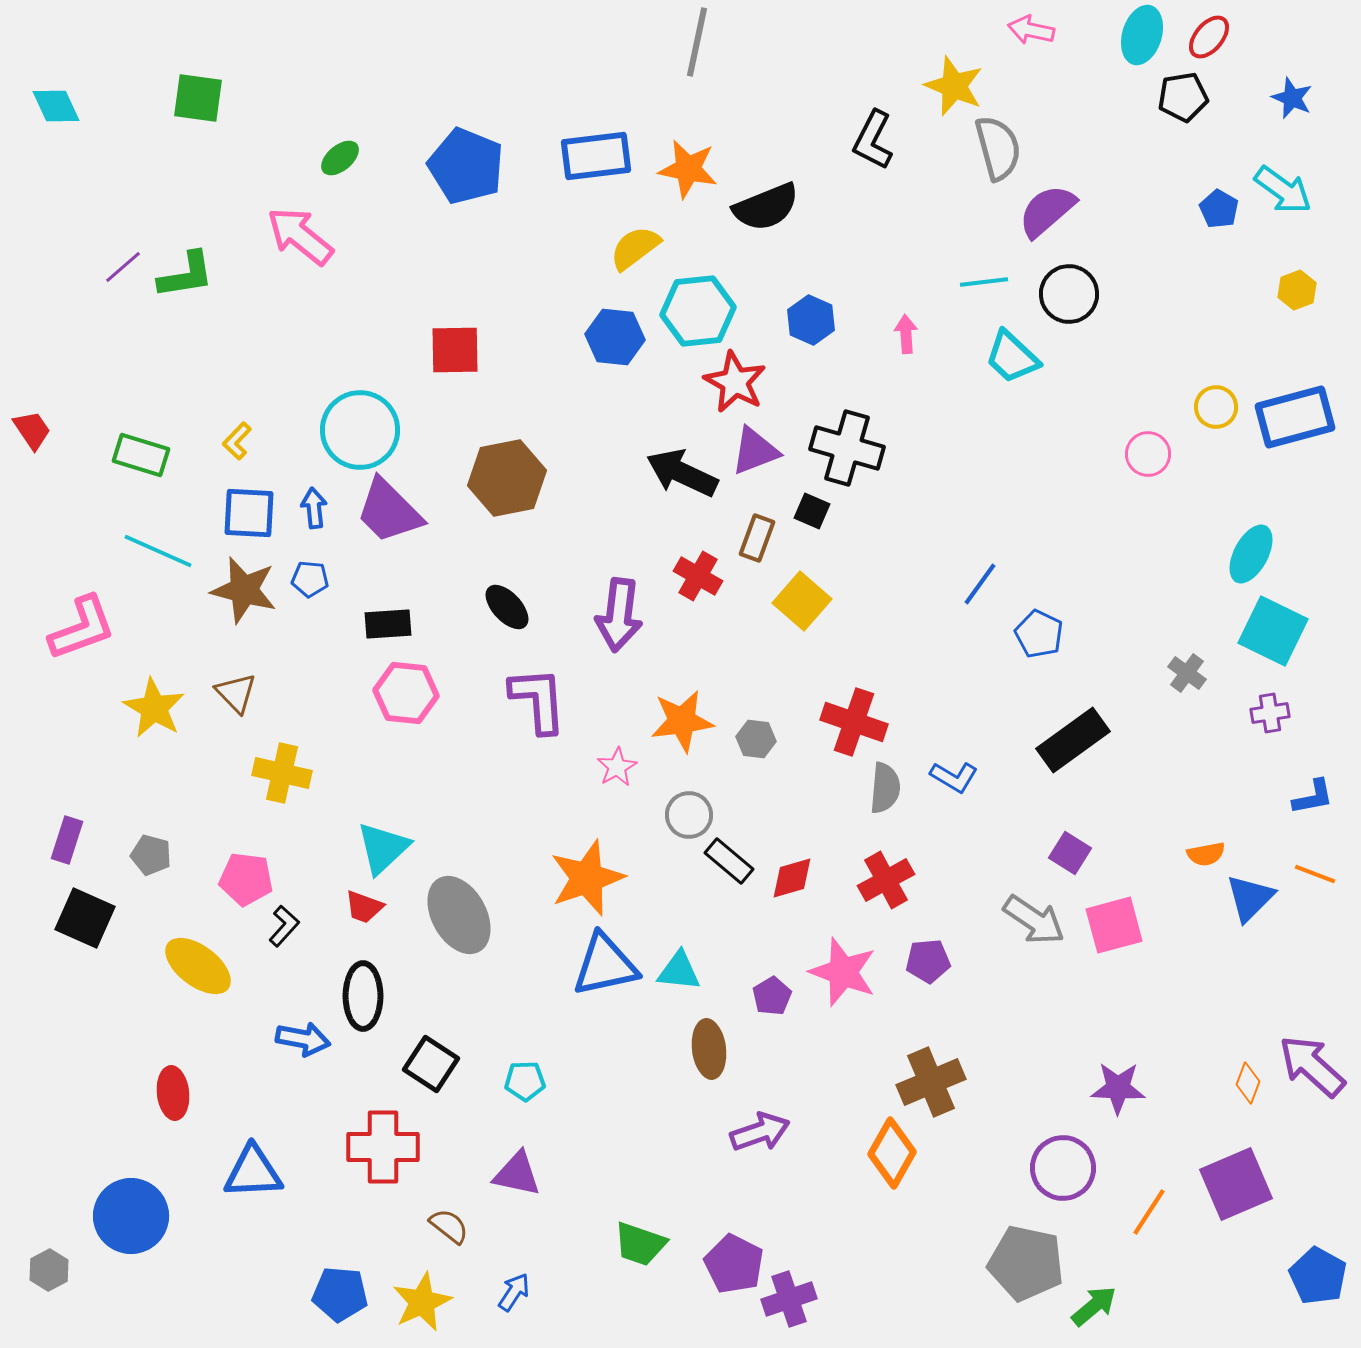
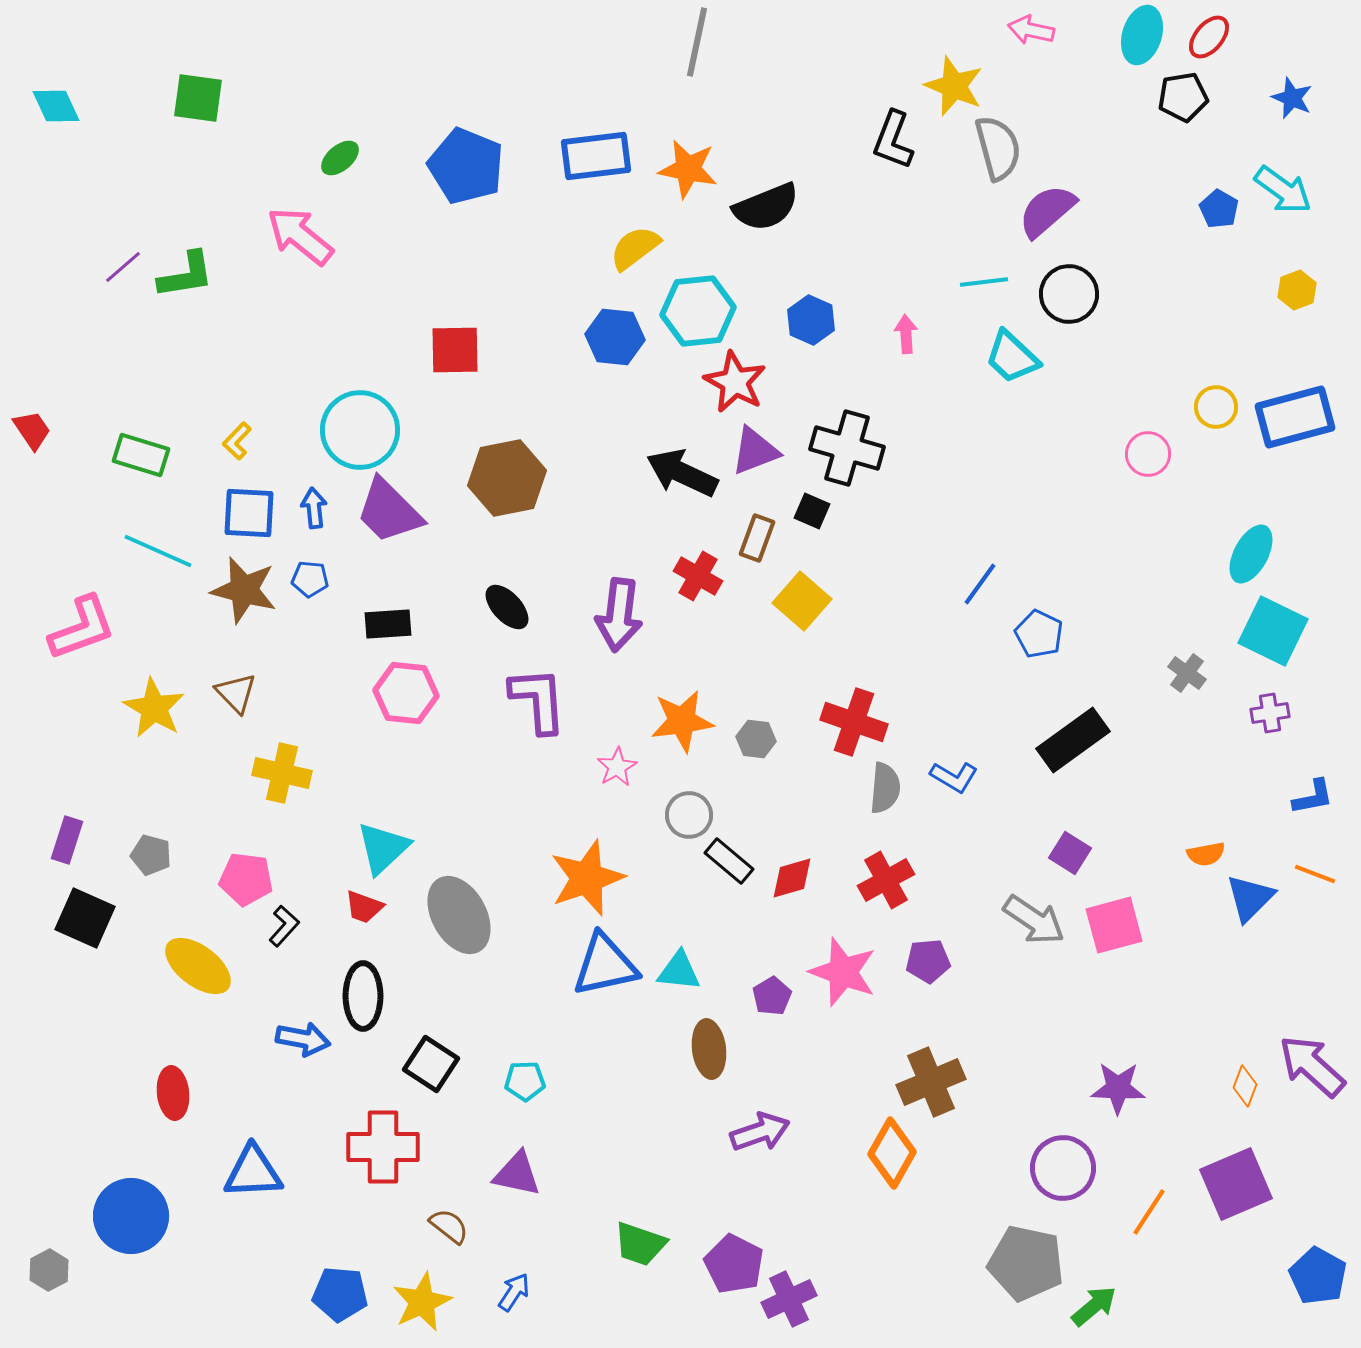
black L-shape at (873, 140): moved 20 px right; rotated 6 degrees counterclockwise
orange diamond at (1248, 1083): moved 3 px left, 3 px down
purple cross at (789, 1299): rotated 6 degrees counterclockwise
